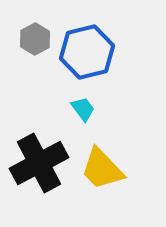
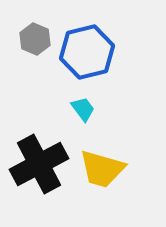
gray hexagon: rotated 8 degrees counterclockwise
black cross: moved 1 px down
yellow trapezoid: rotated 30 degrees counterclockwise
